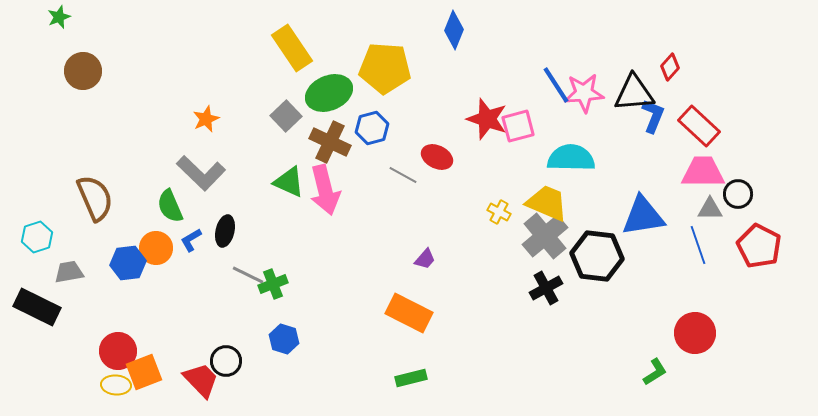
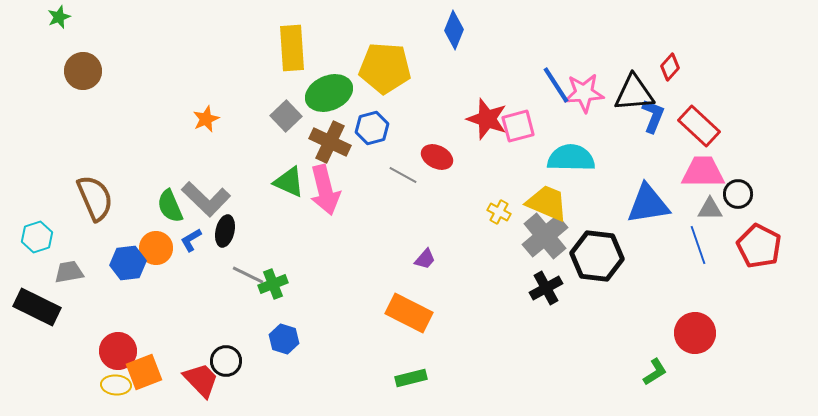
yellow rectangle at (292, 48): rotated 30 degrees clockwise
gray L-shape at (201, 173): moved 5 px right, 26 px down
blue triangle at (643, 216): moved 5 px right, 12 px up
